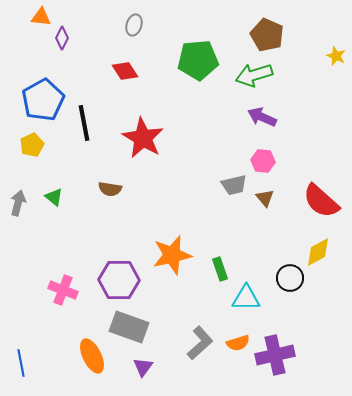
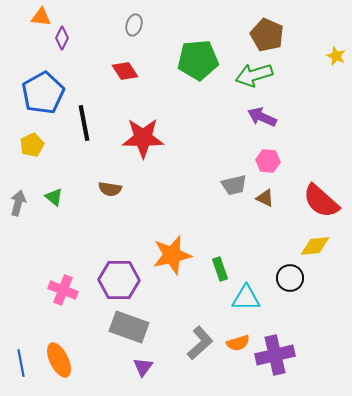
blue pentagon: moved 7 px up
red star: rotated 30 degrees counterclockwise
pink hexagon: moved 5 px right
brown triangle: rotated 24 degrees counterclockwise
yellow diamond: moved 3 px left, 6 px up; rotated 24 degrees clockwise
orange ellipse: moved 33 px left, 4 px down
